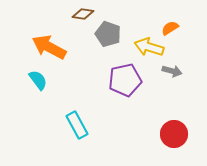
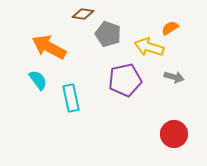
gray arrow: moved 2 px right, 6 px down
cyan rectangle: moved 6 px left, 27 px up; rotated 16 degrees clockwise
